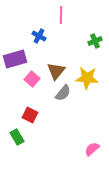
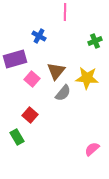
pink line: moved 4 px right, 3 px up
red square: rotated 14 degrees clockwise
